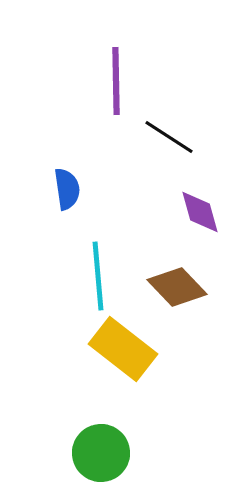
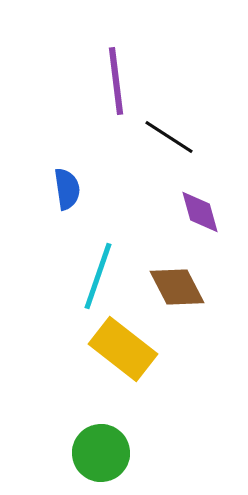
purple line: rotated 6 degrees counterclockwise
cyan line: rotated 24 degrees clockwise
brown diamond: rotated 16 degrees clockwise
